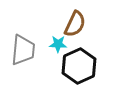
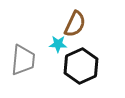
gray trapezoid: moved 10 px down
black hexagon: moved 2 px right
